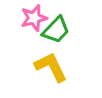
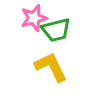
green trapezoid: rotated 32 degrees clockwise
